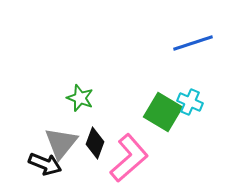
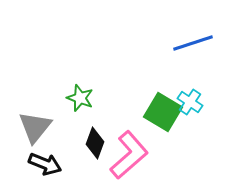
cyan cross: rotated 10 degrees clockwise
gray triangle: moved 26 px left, 16 px up
pink L-shape: moved 3 px up
